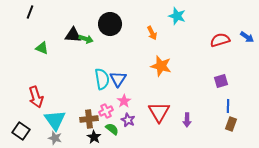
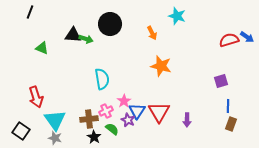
red semicircle: moved 9 px right
blue triangle: moved 19 px right, 32 px down
